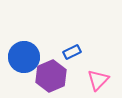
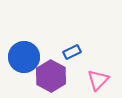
purple hexagon: rotated 8 degrees counterclockwise
